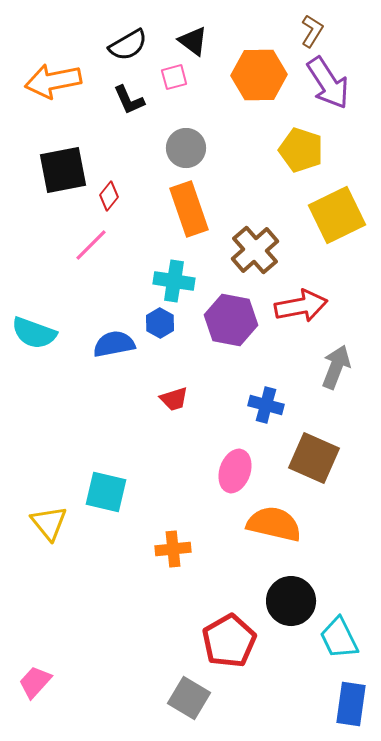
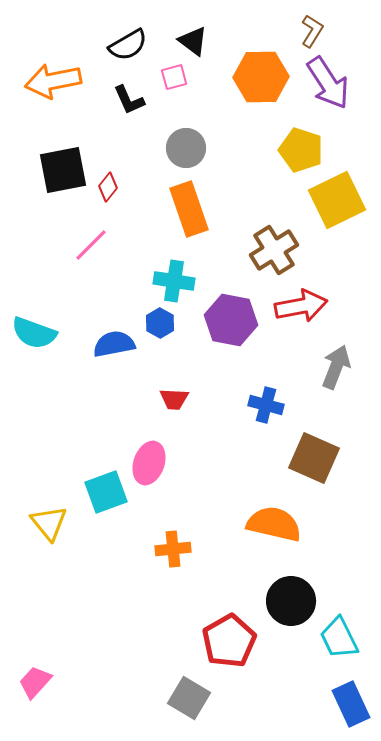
orange hexagon: moved 2 px right, 2 px down
red diamond: moved 1 px left, 9 px up
yellow square: moved 15 px up
brown cross: moved 19 px right; rotated 9 degrees clockwise
red trapezoid: rotated 20 degrees clockwise
pink ellipse: moved 86 px left, 8 px up
cyan square: rotated 33 degrees counterclockwise
blue rectangle: rotated 33 degrees counterclockwise
